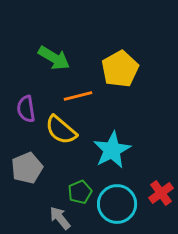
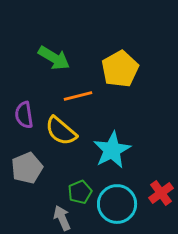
purple semicircle: moved 2 px left, 6 px down
yellow semicircle: moved 1 px down
gray arrow: moved 2 px right; rotated 15 degrees clockwise
